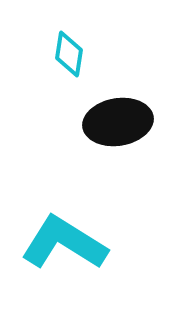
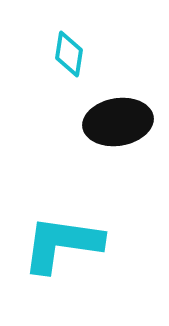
cyan L-shape: moved 2 px left, 1 px down; rotated 24 degrees counterclockwise
